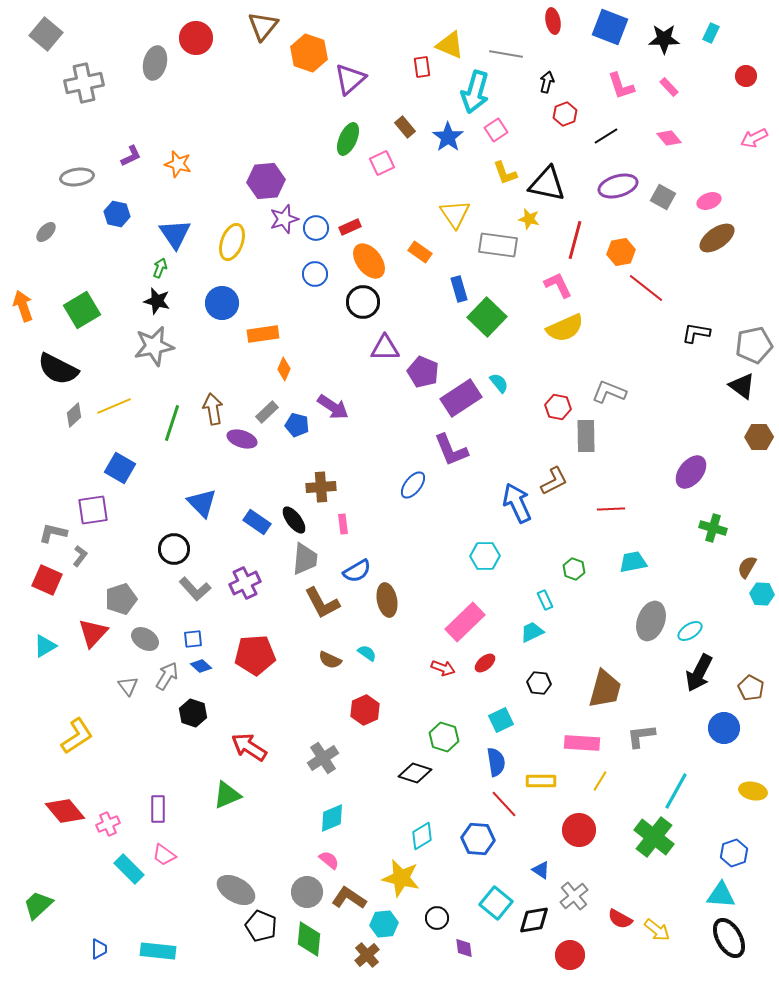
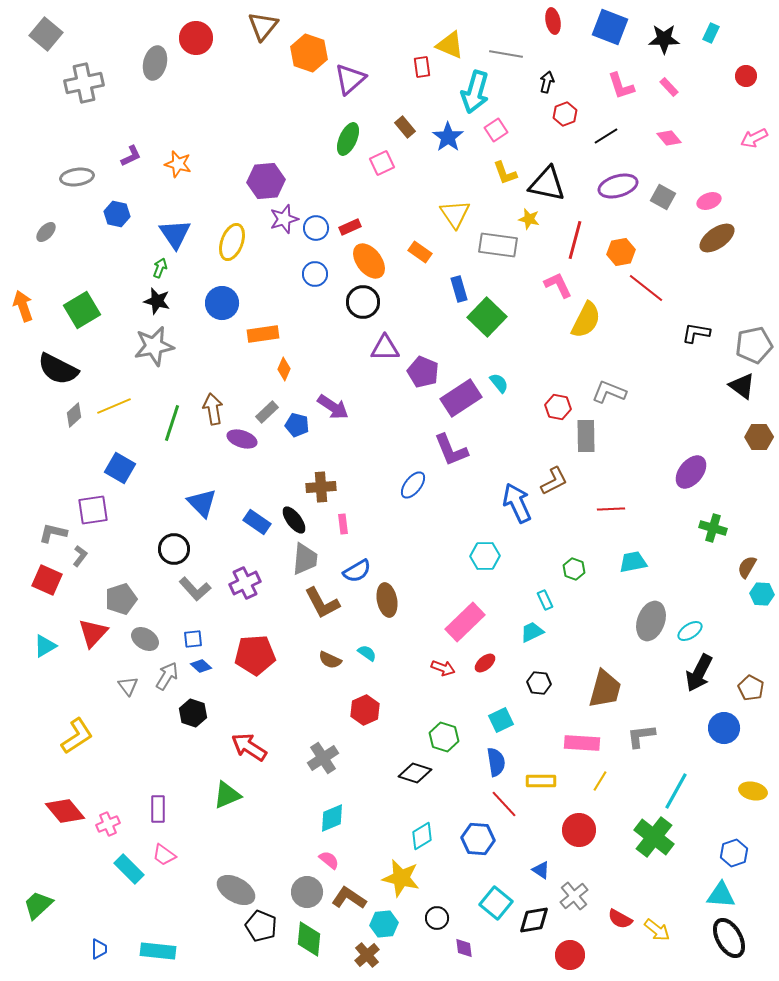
yellow semicircle at (565, 328): moved 21 px right, 8 px up; rotated 39 degrees counterclockwise
